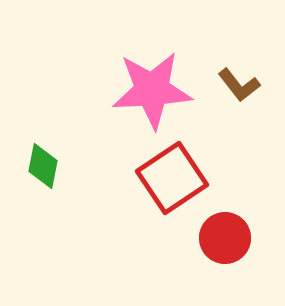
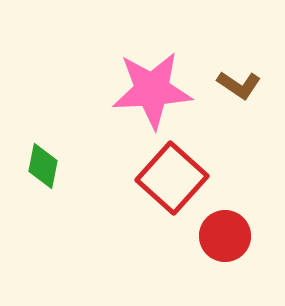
brown L-shape: rotated 18 degrees counterclockwise
red square: rotated 14 degrees counterclockwise
red circle: moved 2 px up
